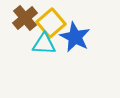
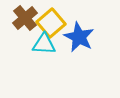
blue star: moved 4 px right
